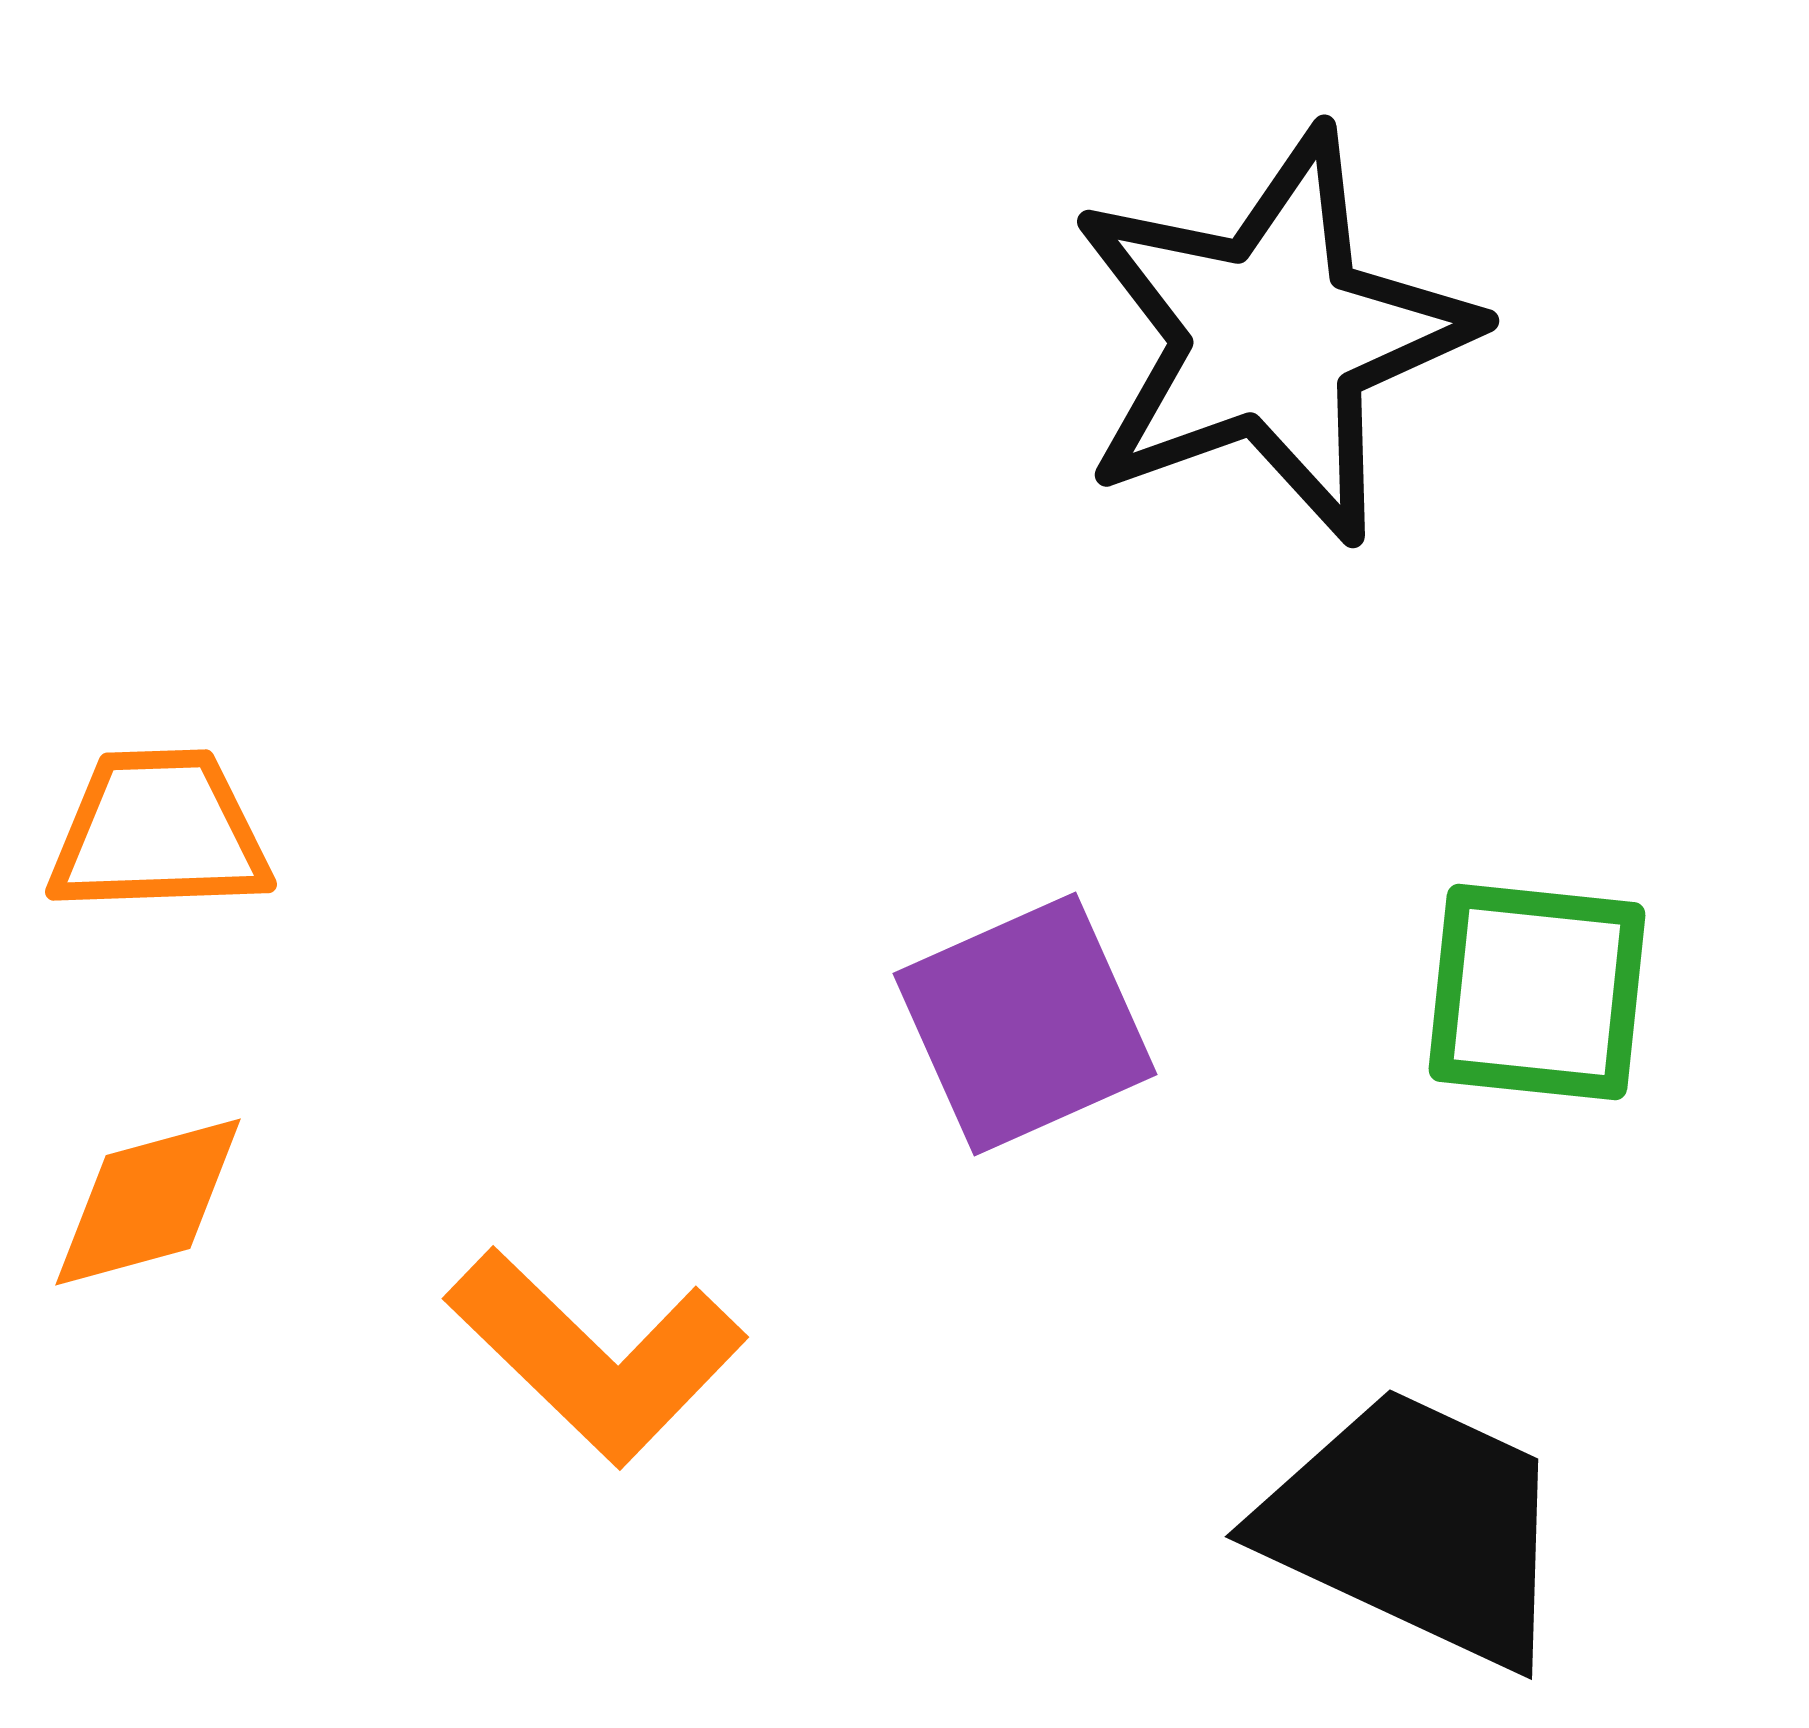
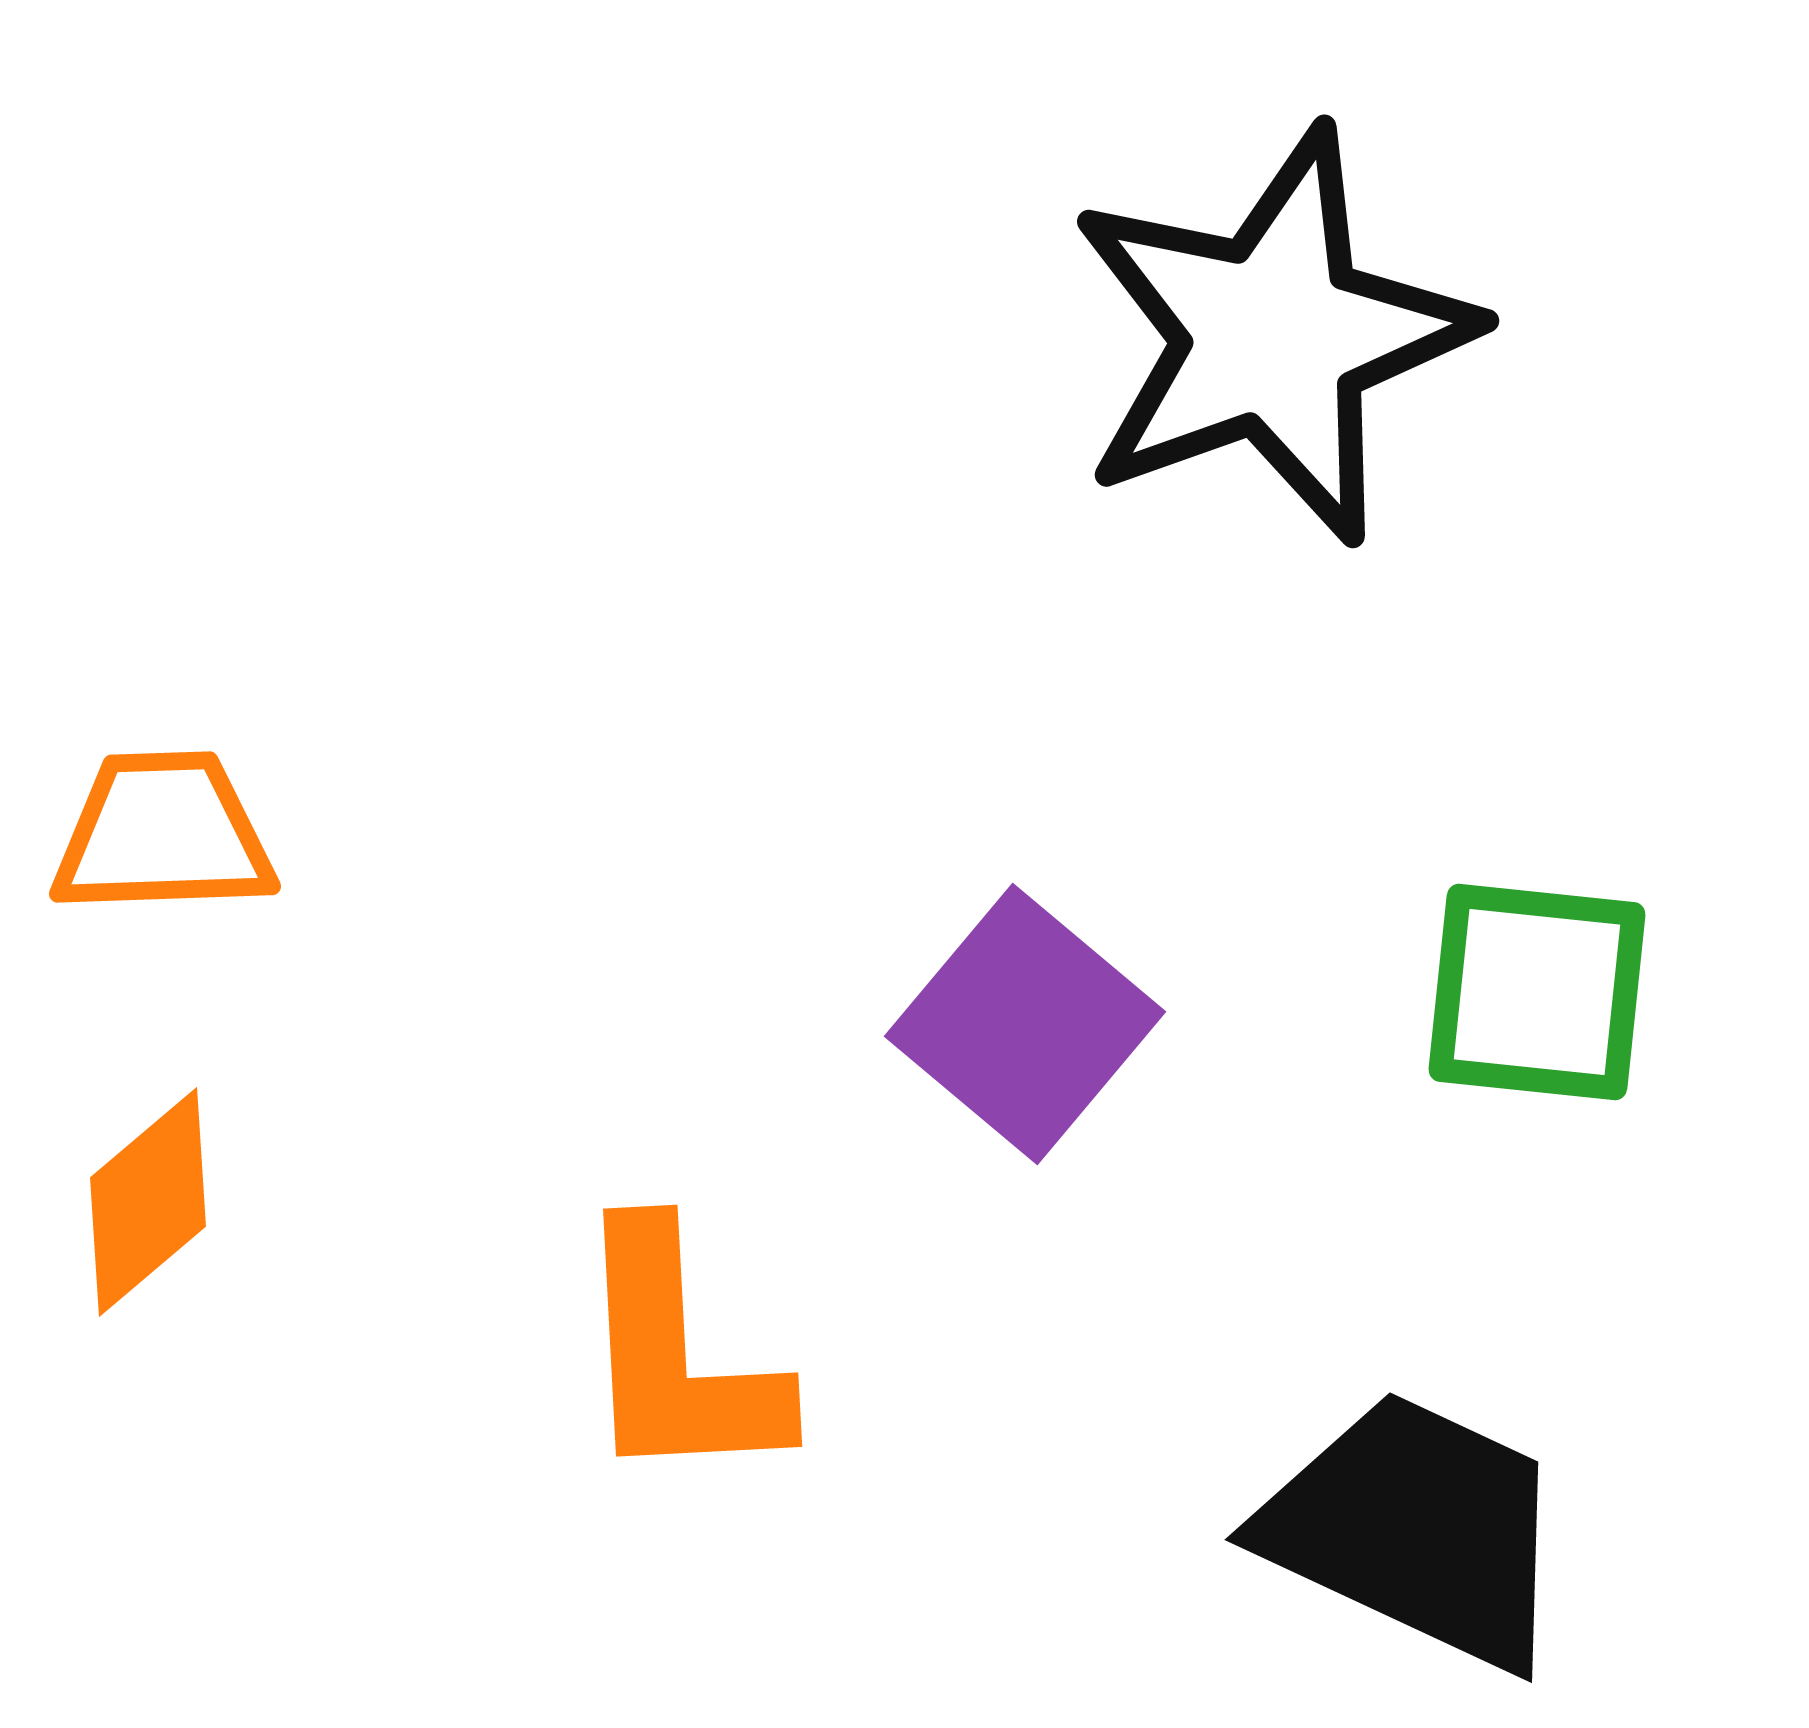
orange trapezoid: moved 4 px right, 2 px down
purple square: rotated 26 degrees counterclockwise
orange diamond: rotated 25 degrees counterclockwise
orange L-shape: moved 81 px right; rotated 43 degrees clockwise
black trapezoid: moved 3 px down
